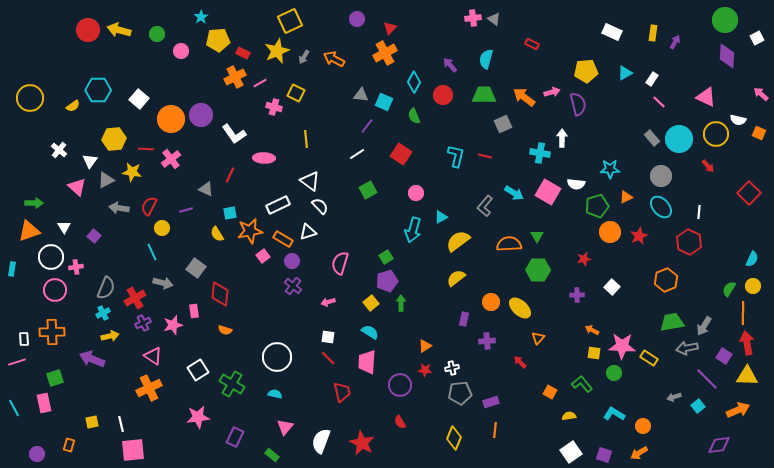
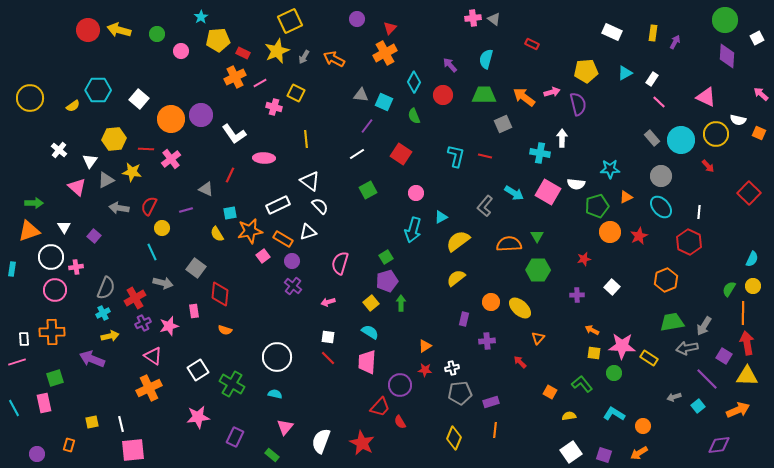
cyan circle at (679, 139): moved 2 px right, 1 px down
pink star at (173, 325): moved 4 px left, 1 px down
red trapezoid at (342, 392): moved 38 px right, 15 px down; rotated 55 degrees clockwise
